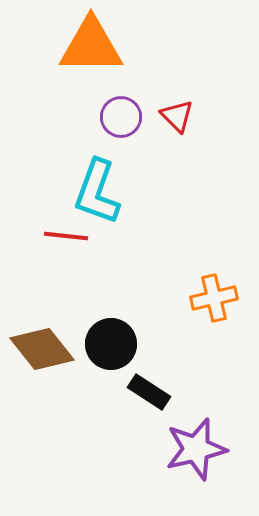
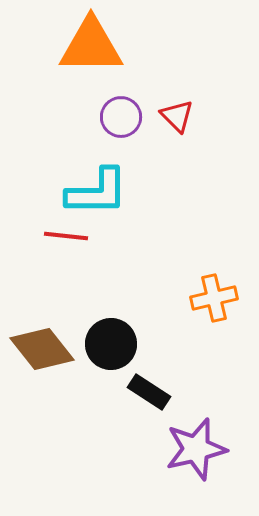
cyan L-shape: rotated 110 degrees counterclockwise
